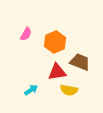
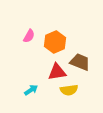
pink semicircle: moved 3 px right, 2 px down
yellow semicircle: rotated 18 degrees counterclockwise
